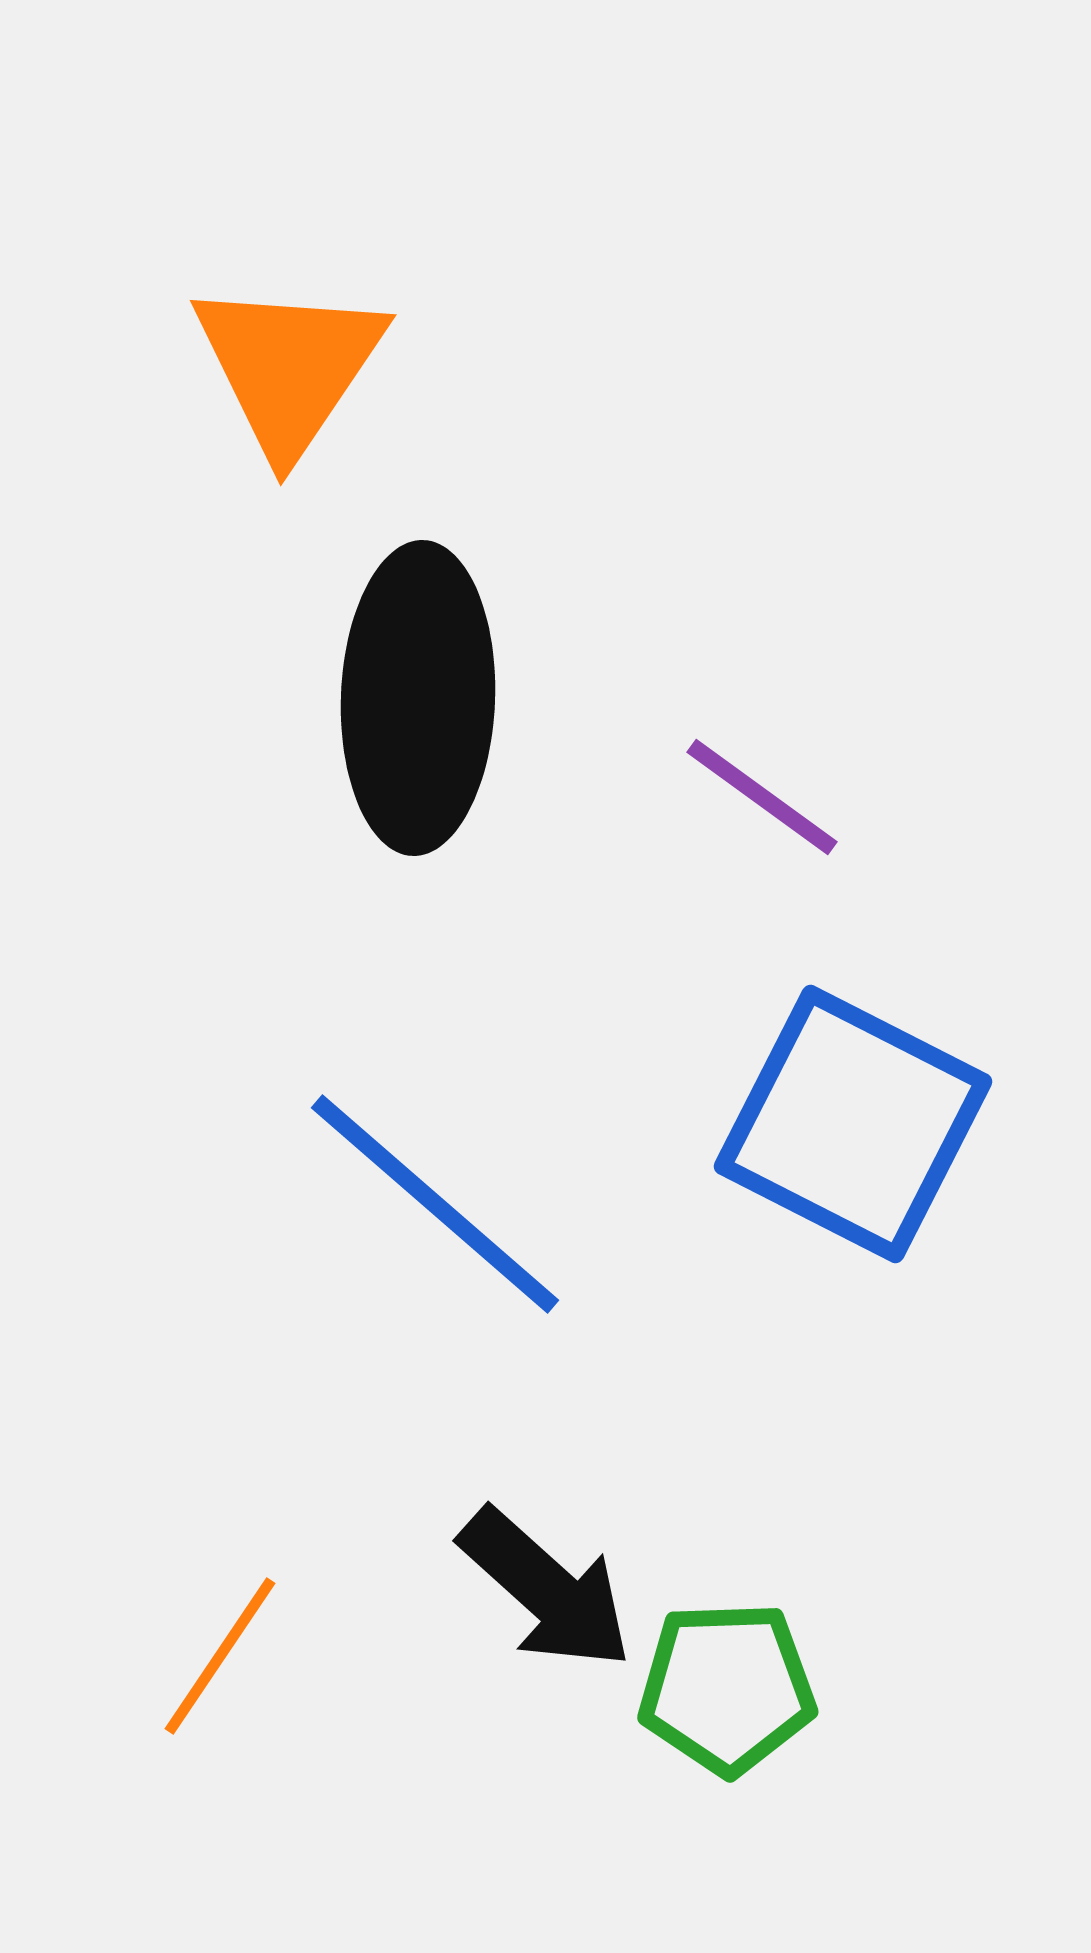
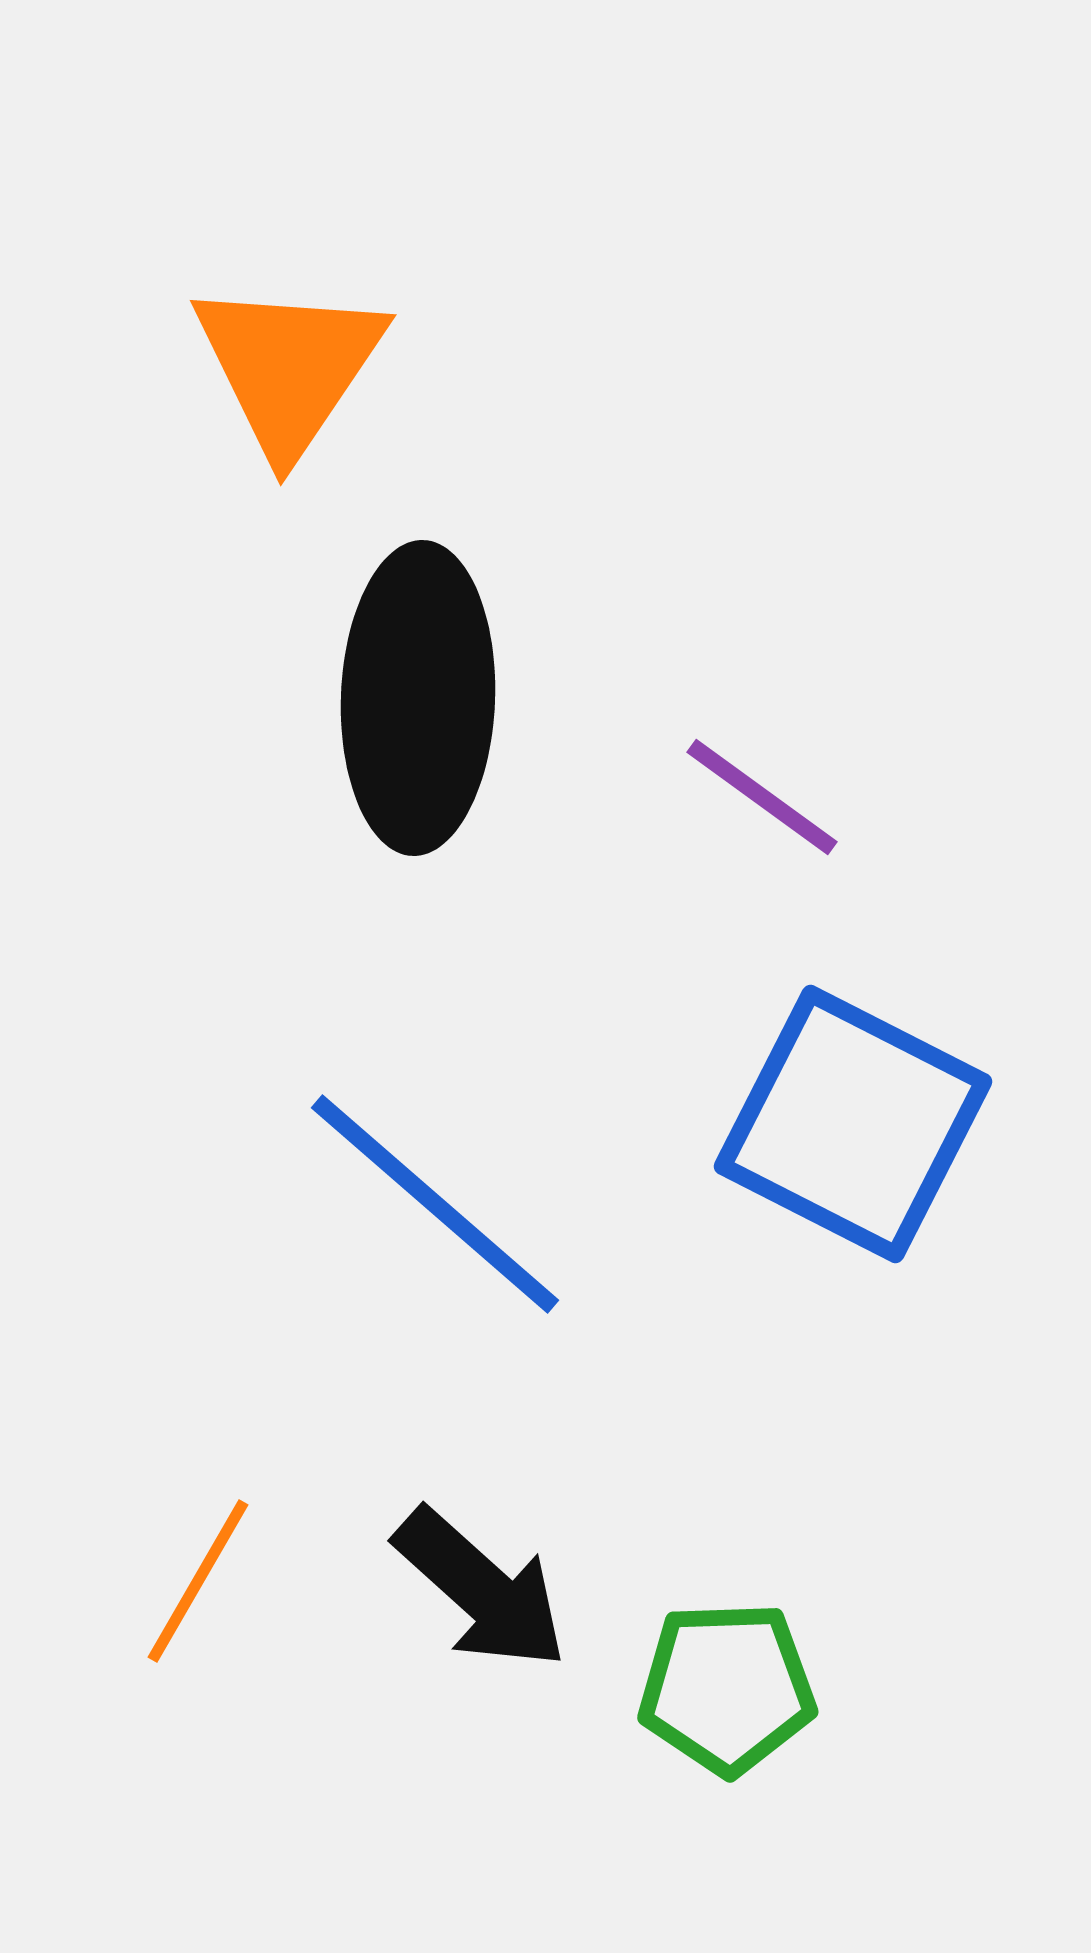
black arrow: moved 65 px left
orange line: moved 22 px left, 75 px up; rotated 4 degrees counterclockwise
